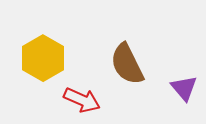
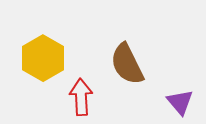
purple triangle: moved 4 px left, 14 px down
red arrow: moved 1 px left, 3 px up; rotated 117 degrees counterclockwise
